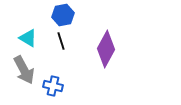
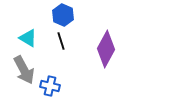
blue hexagon: rotated 25 degrees counterclockwise
blue cross: moved 3 px left
